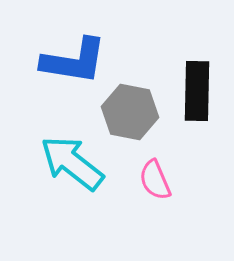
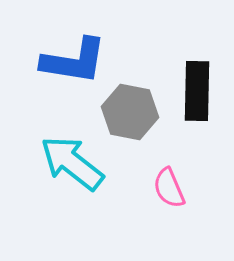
pink semicircle: moved 14 px right, 8 px down
